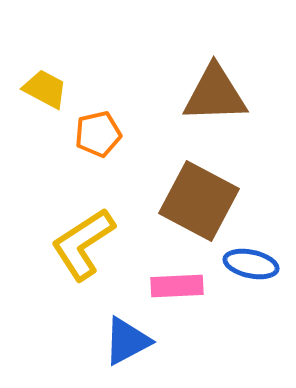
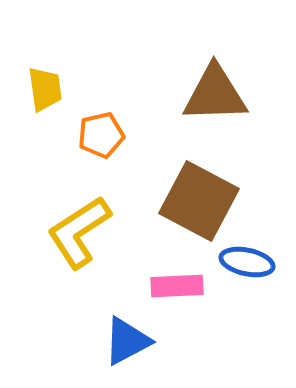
yellow trapezoid: rotated 54 degrees clockwise
orange pentagon: moved 3 px right, 1 px down
yellow L-shape: moved 4 px left, 12 px up
blue ellipse: moved 4 px left, 2 px up
